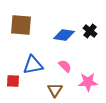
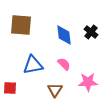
black cross: moved 1 px right, 1 px down
blue diamond: rotated 75 degrees clockwise
pink semicircle: moved 1 px left, 2 px up
red square: moved 3 px left, 7 px down
